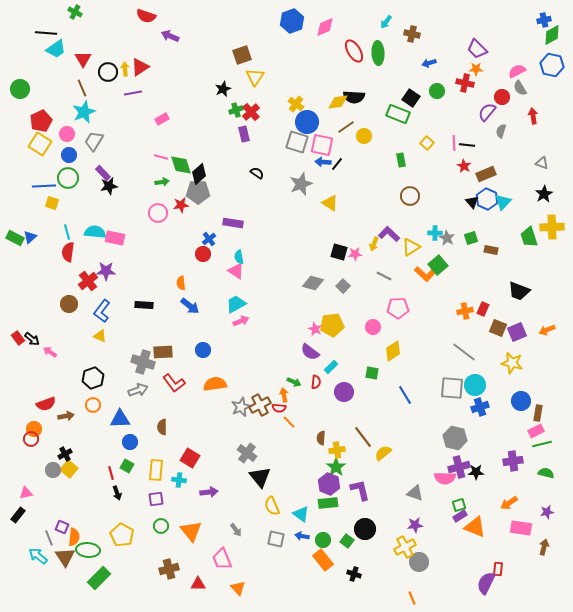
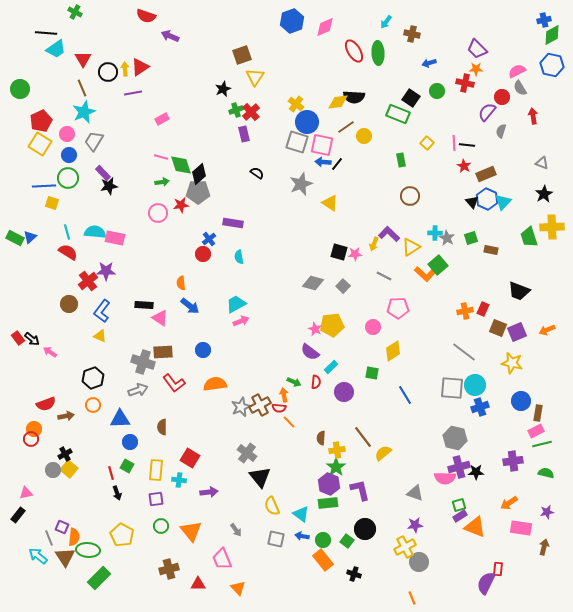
red semicircle at (68, 252): rotated 114 degrees clockwise
pink triangle at (236, 271): moved 76 px left, 47 px down
